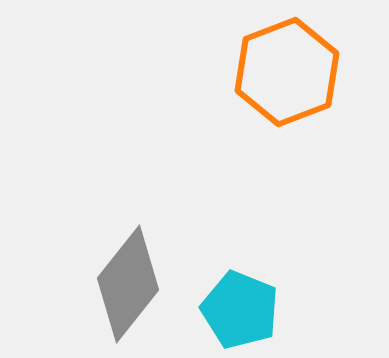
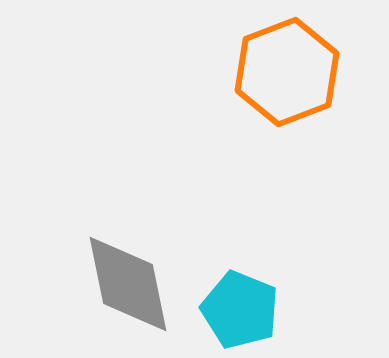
gray diamond: rotated 50 degrees counterclockwise
